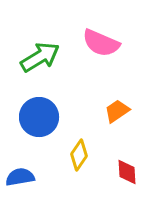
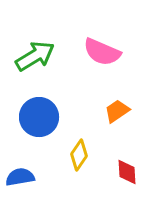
pink semicircle: moved 1 px right, 9 px down
green arrow: moved 5 px left, 1 px up
